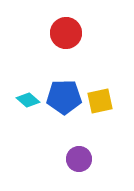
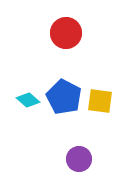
blue pentagon: rotated 28 degrees clockwise
yellow square: rotated 20 degrees clockwise
